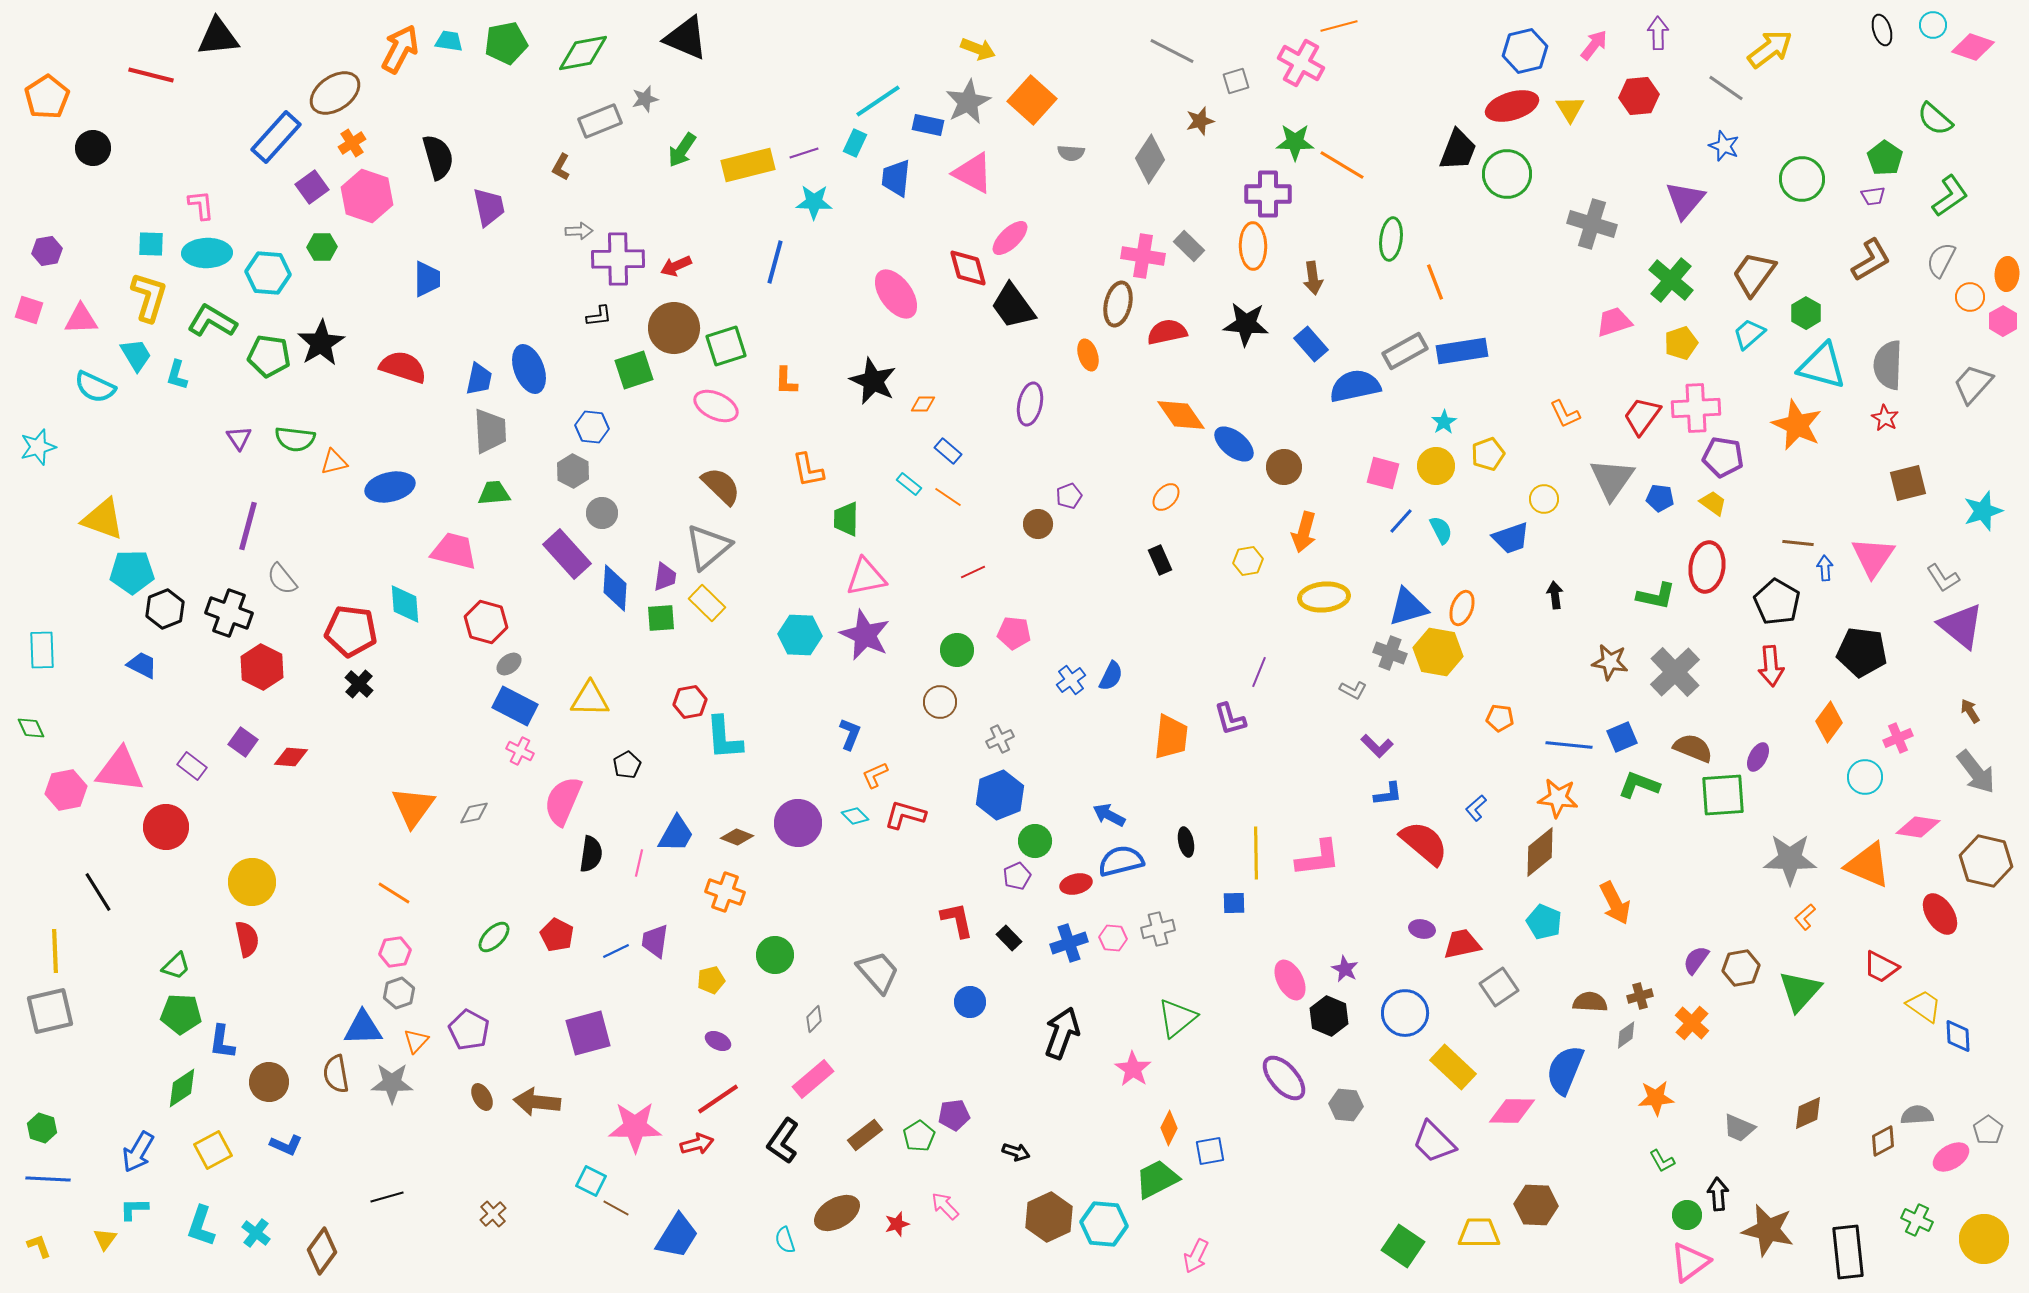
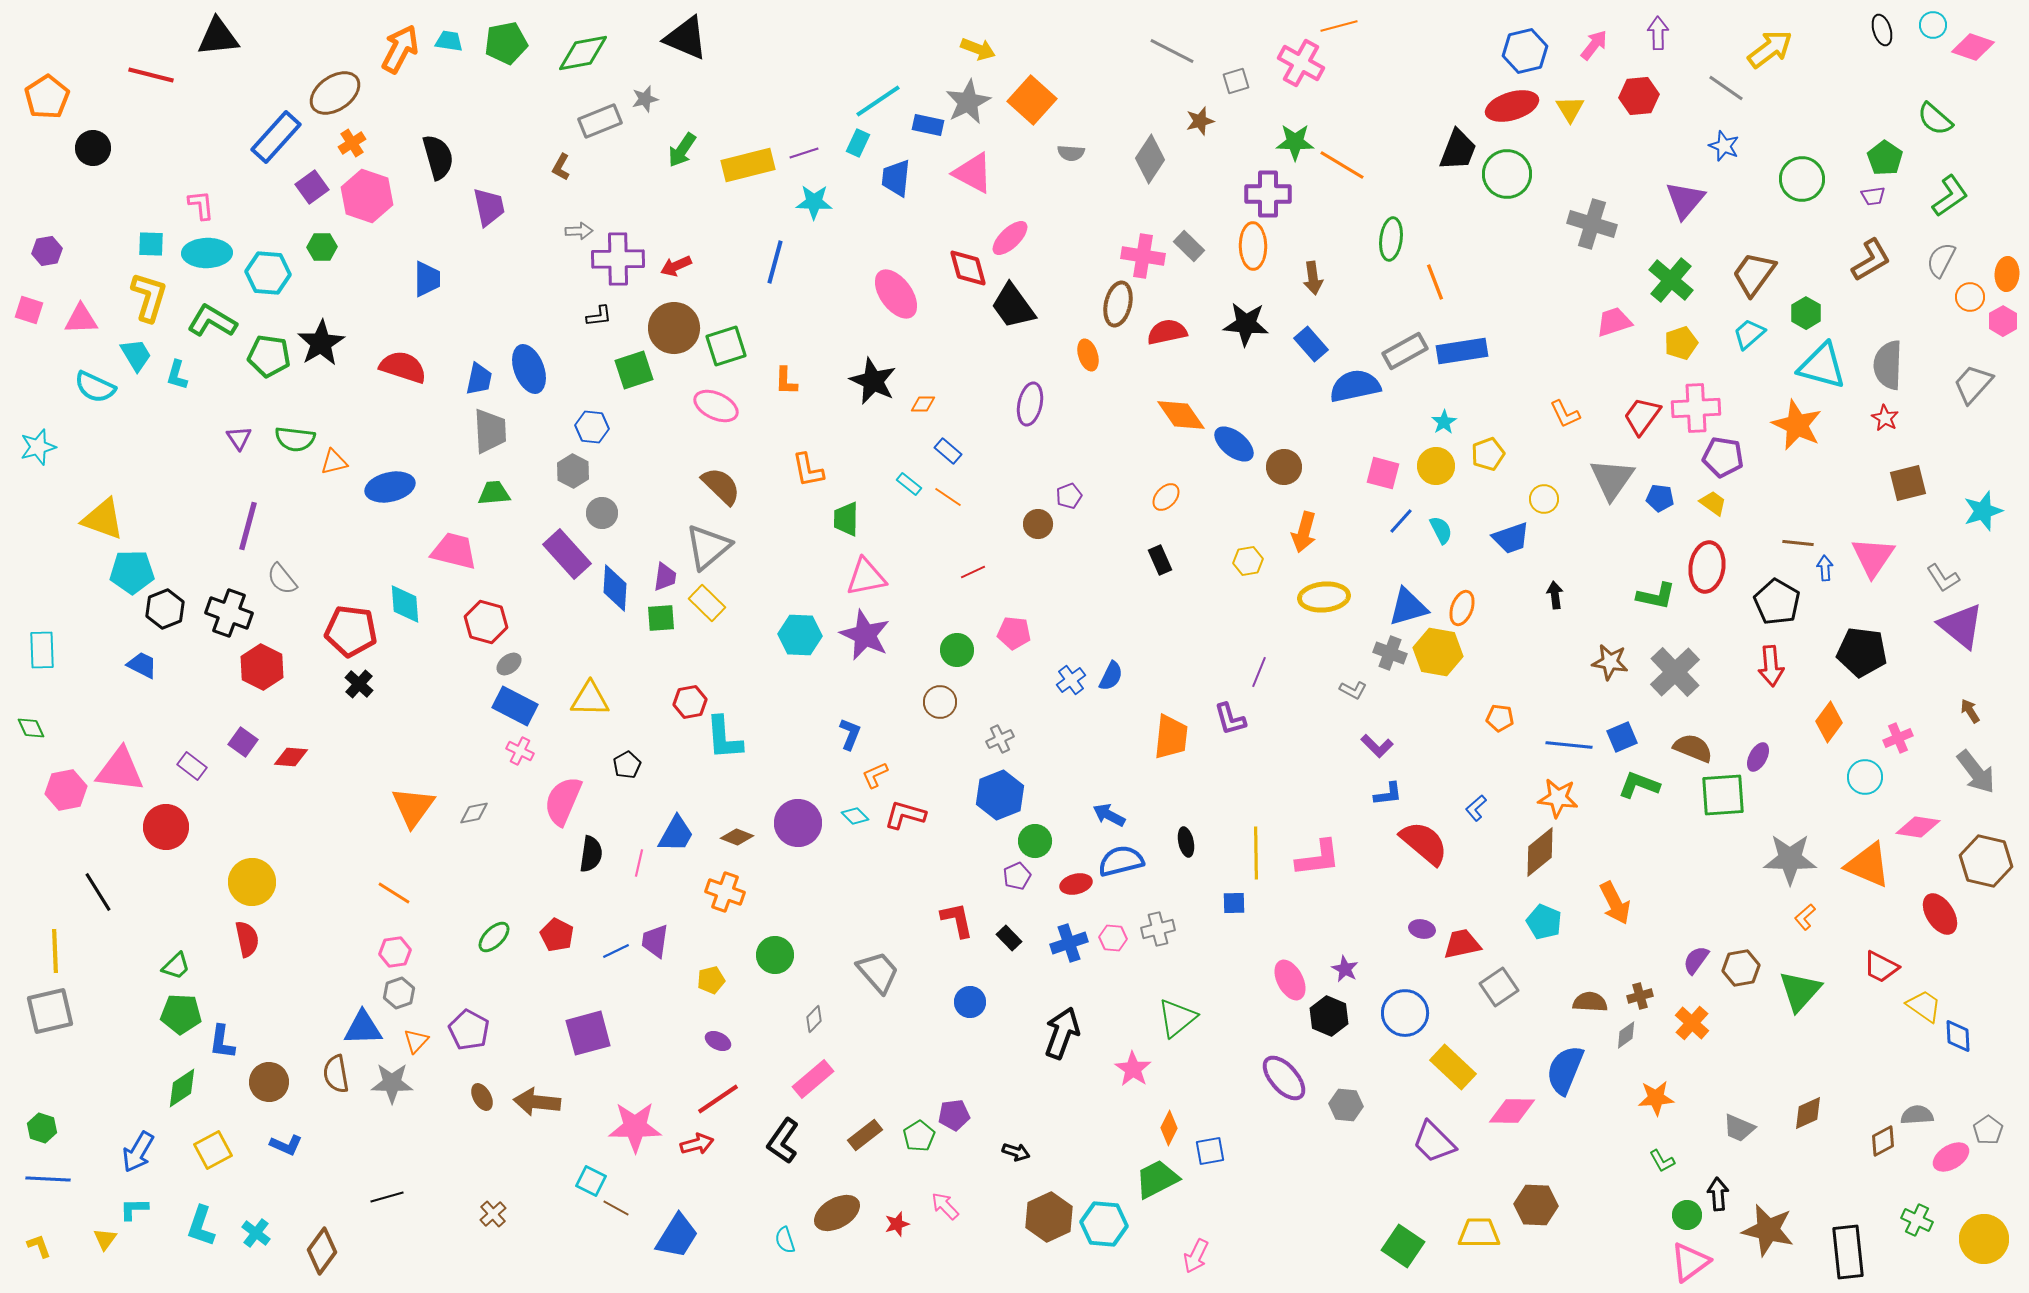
cyan rectangle at (855, 143): moved 3 px right
